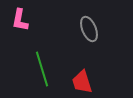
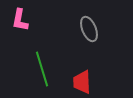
red trapezoid: rotated 15 degrees clockwise
